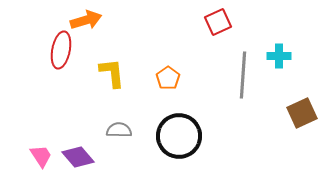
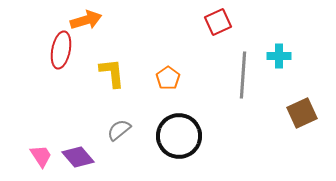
gray semicircle: rotated 40 degrees counterclockwise
